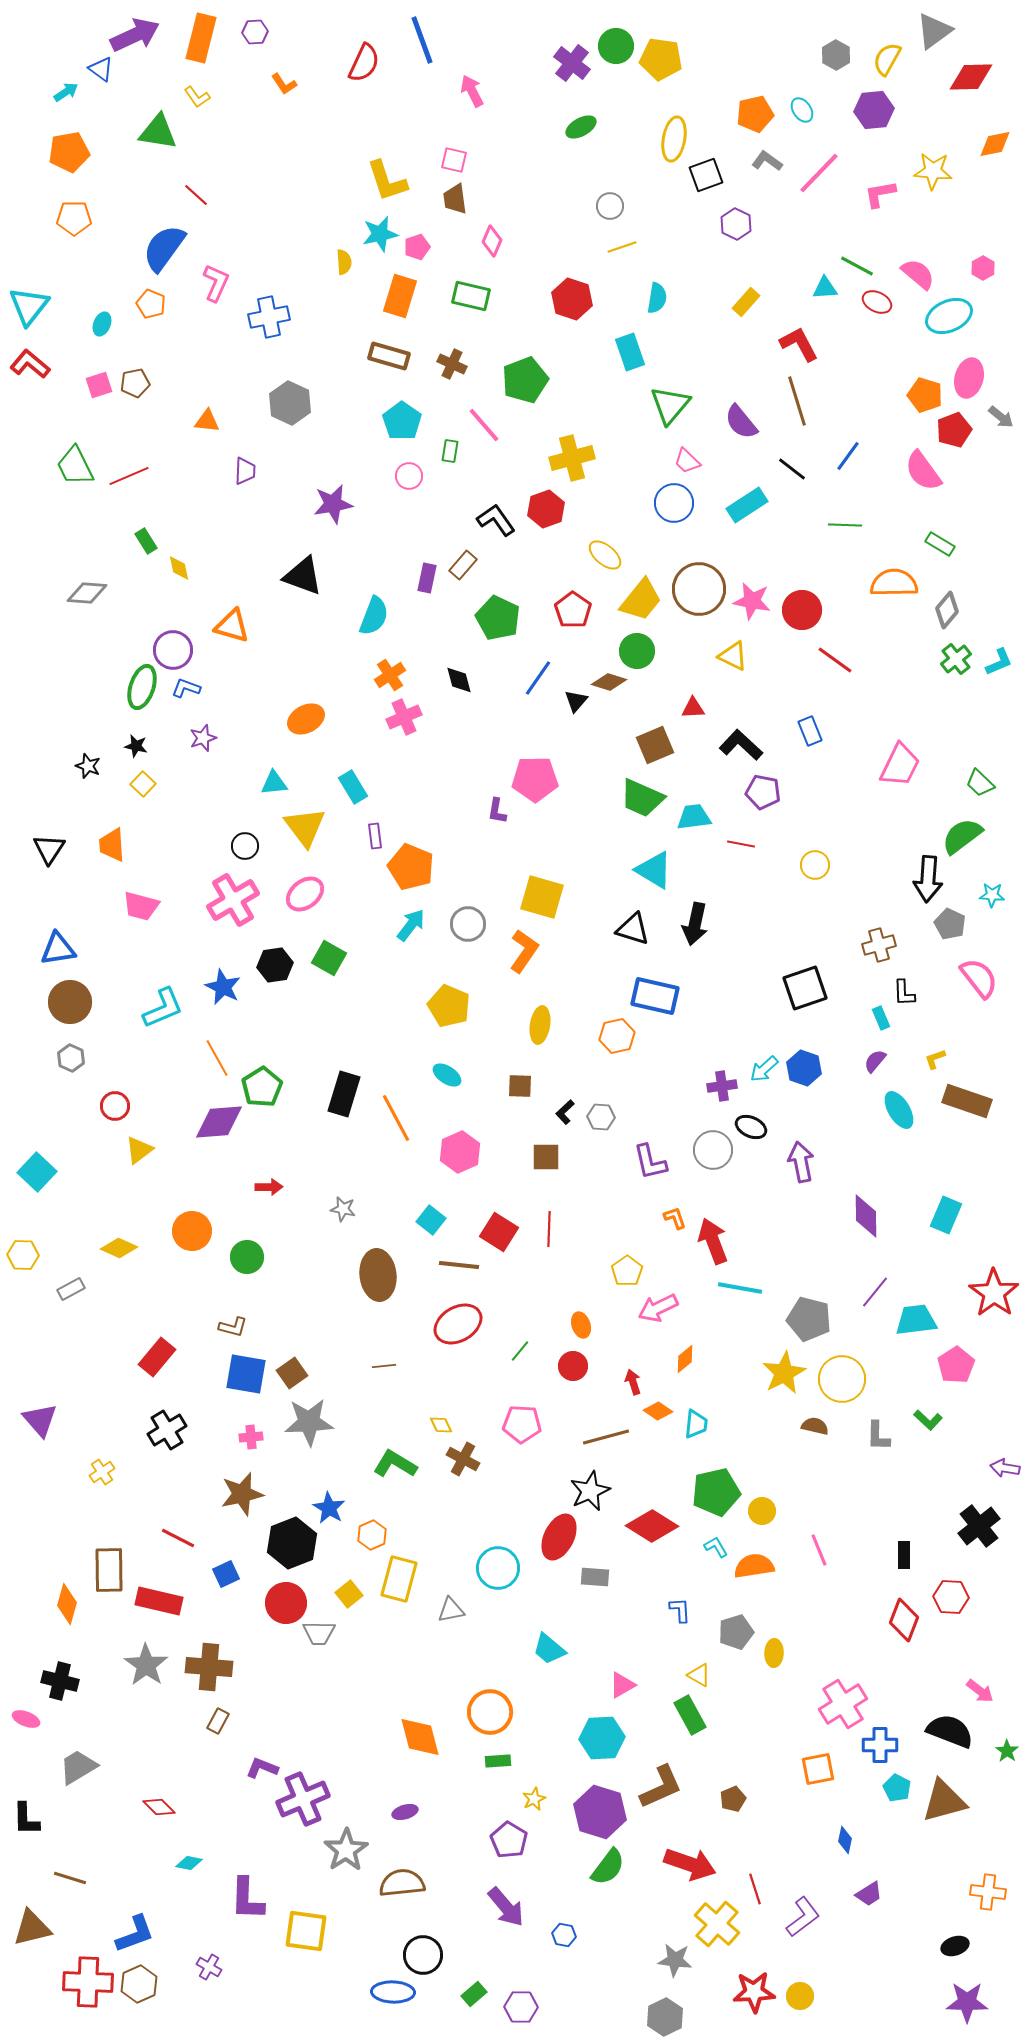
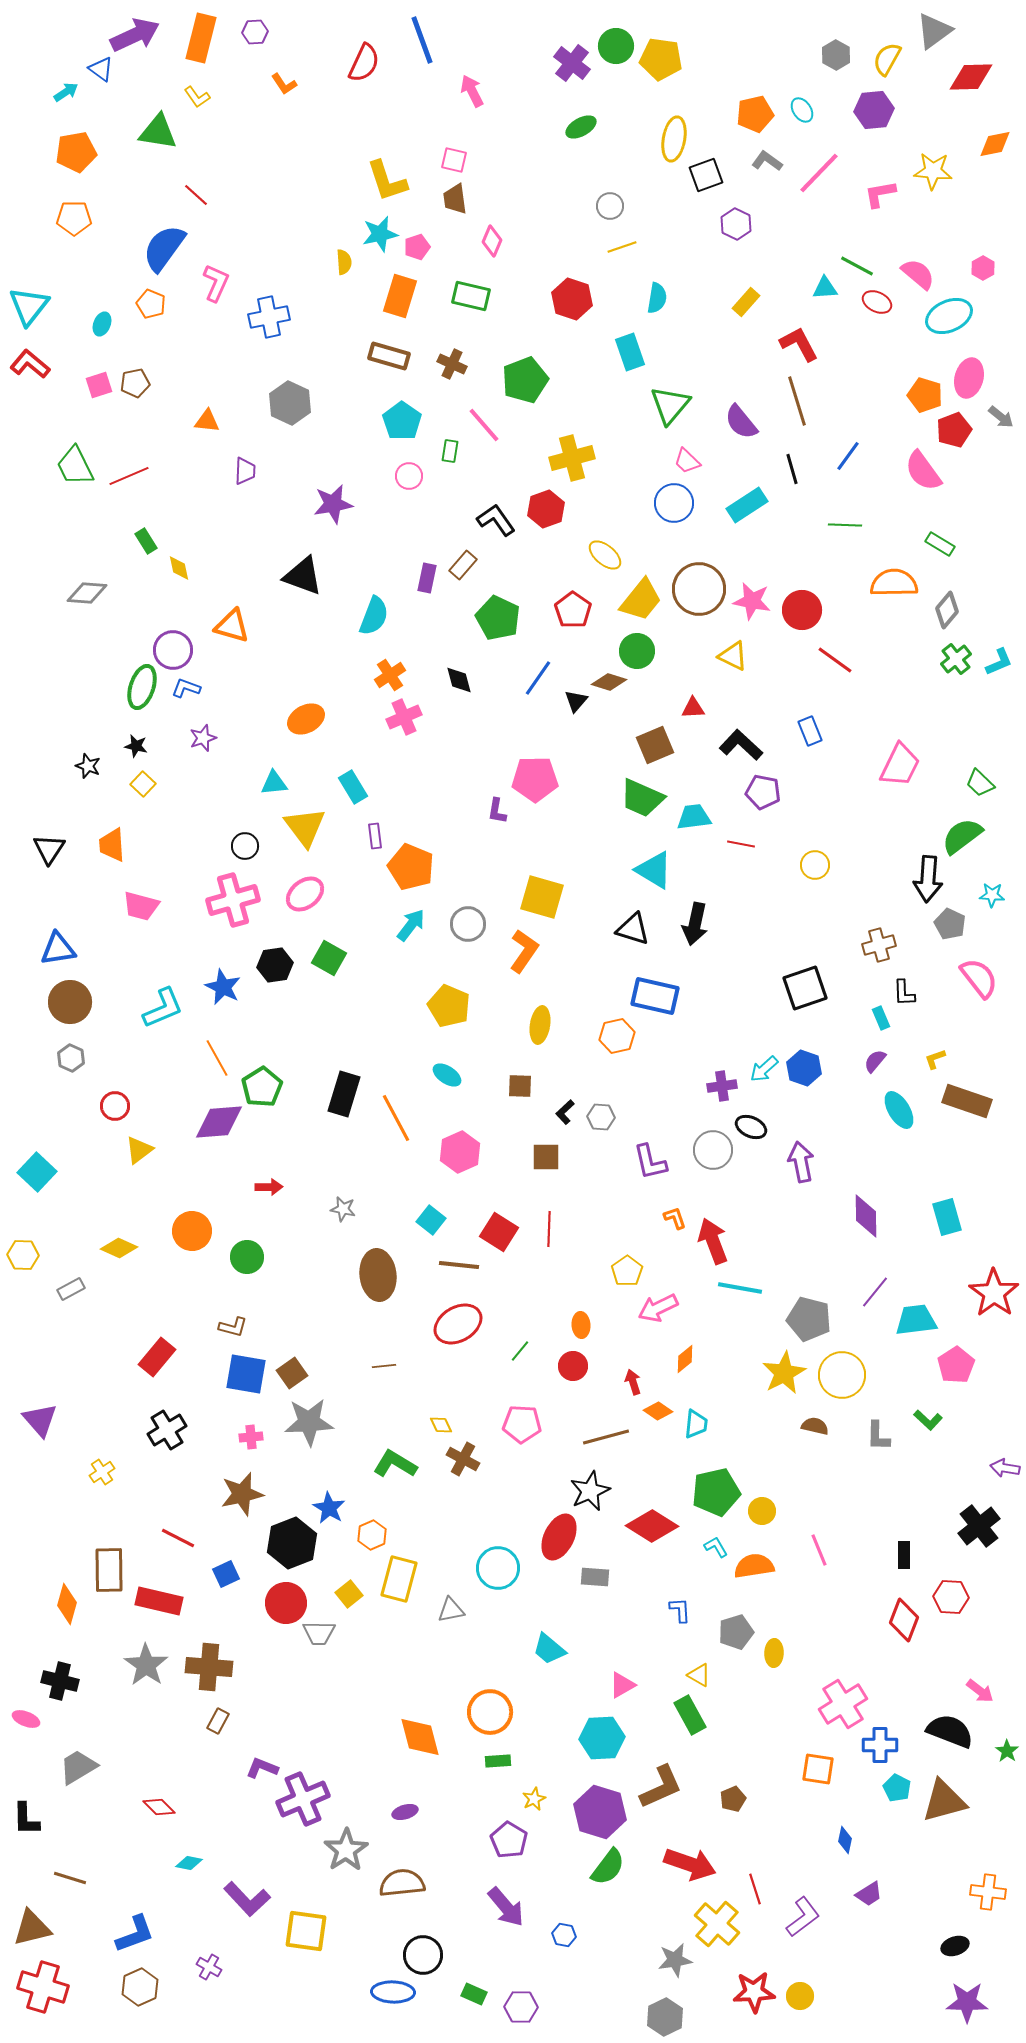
orange pentagon at (69, 152): moved 7 px right
black line at (792, 469): rotated 36 degrees clockwise
pink cross at (233, 900): rotated 15 degrees clockwise
cyan rectangle at (946, 1215): moved 1 px right, 2 px down; rotated 39 degrees counterclockwise
orange ellipse at (581, 1325): rotated 15 degrees clockwise
yellow circle at (842, 1379): moved 4 px up
orange square at (818, 1769): rotated 20 degrees clockwise
purple L-shape at (247, 1899): rotated 45 degrees counterclockwise
gray star at (675, 1960): rotated 16 degrees counterclockwise
red cross at (88, 1982): moved 45 px left, 5 px down; rotated 15 degrees clockwise
brown hexagon at (139, 1984): moved 1 px right, 3 px down
green rectangle at (474, 1994): rotated 65 degrees clockwise
